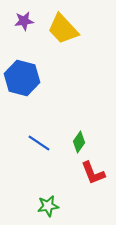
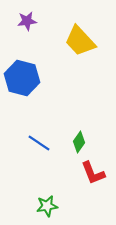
purple star: moved 3 px right
yellow trapezoid: moved 17 px right, 12 px down
green star: moved 1 px left
